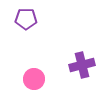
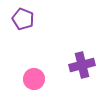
purple pentagon: moved 3 px left; rotated 20 degrees clockwise
